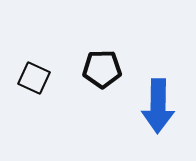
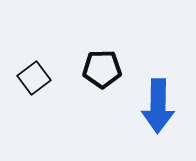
black square: rotated 28 degrees clockwise
